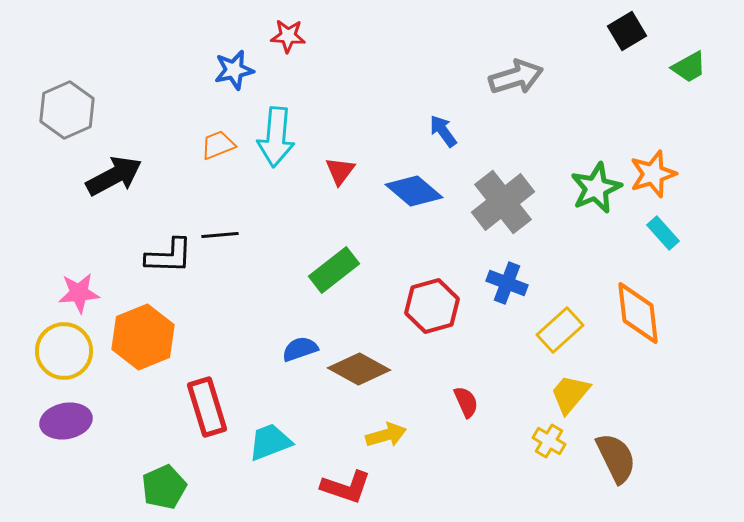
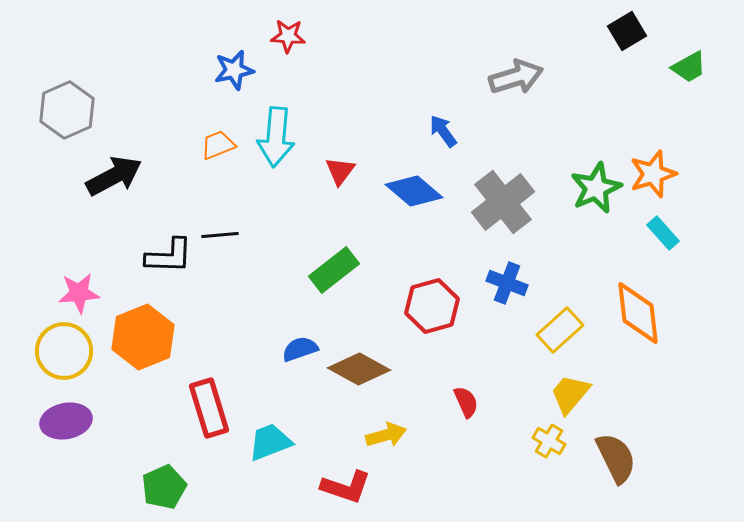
red rectangle: moved 2 px right, 1 px down
